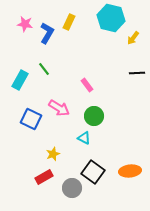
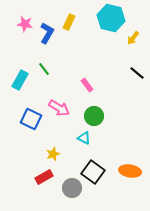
black line: rotated 42 degrees clockwise
orange ellipse: rotated 15 degrees clockwise
